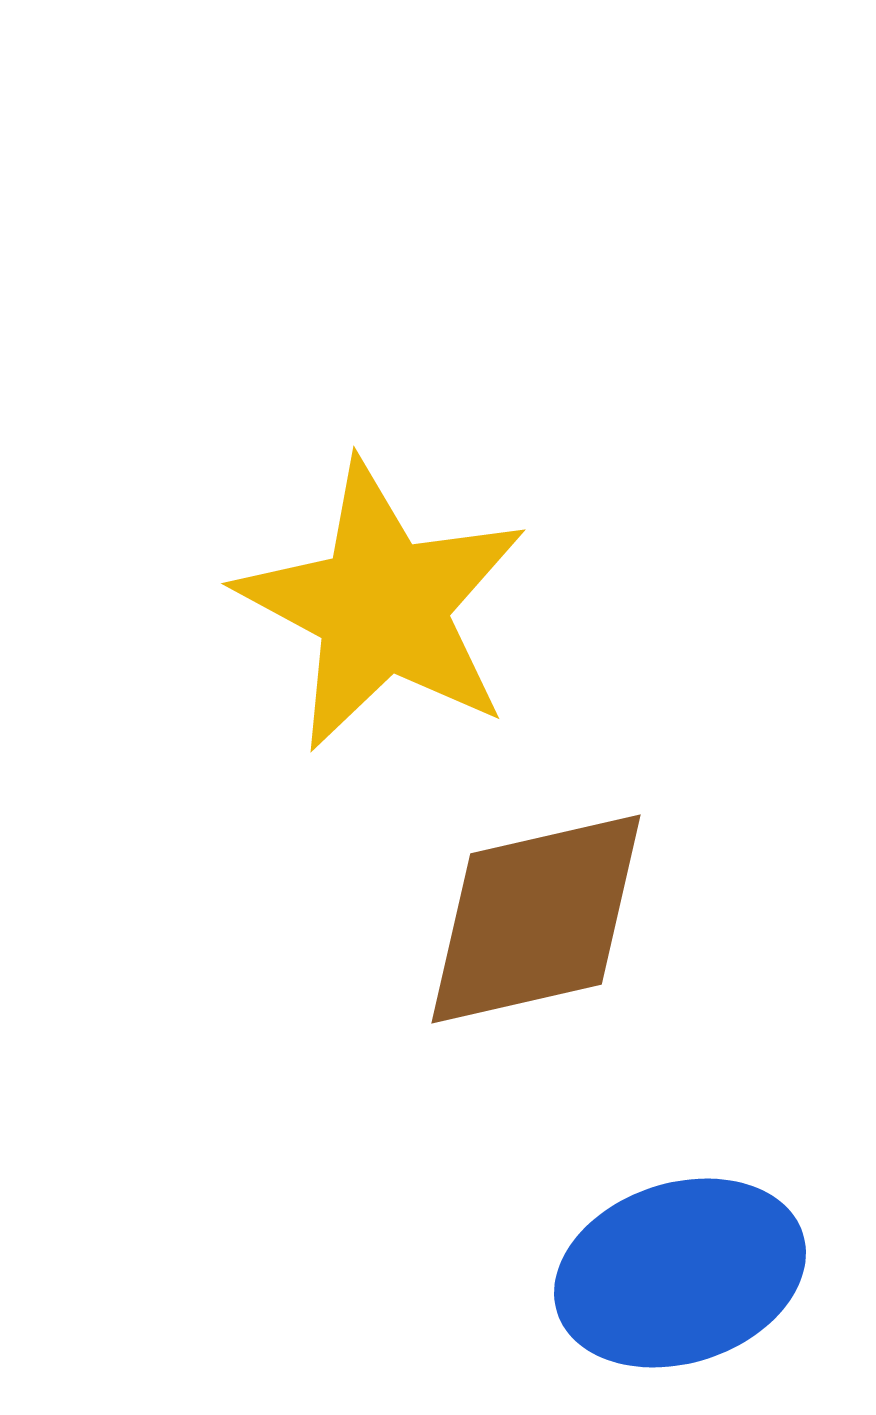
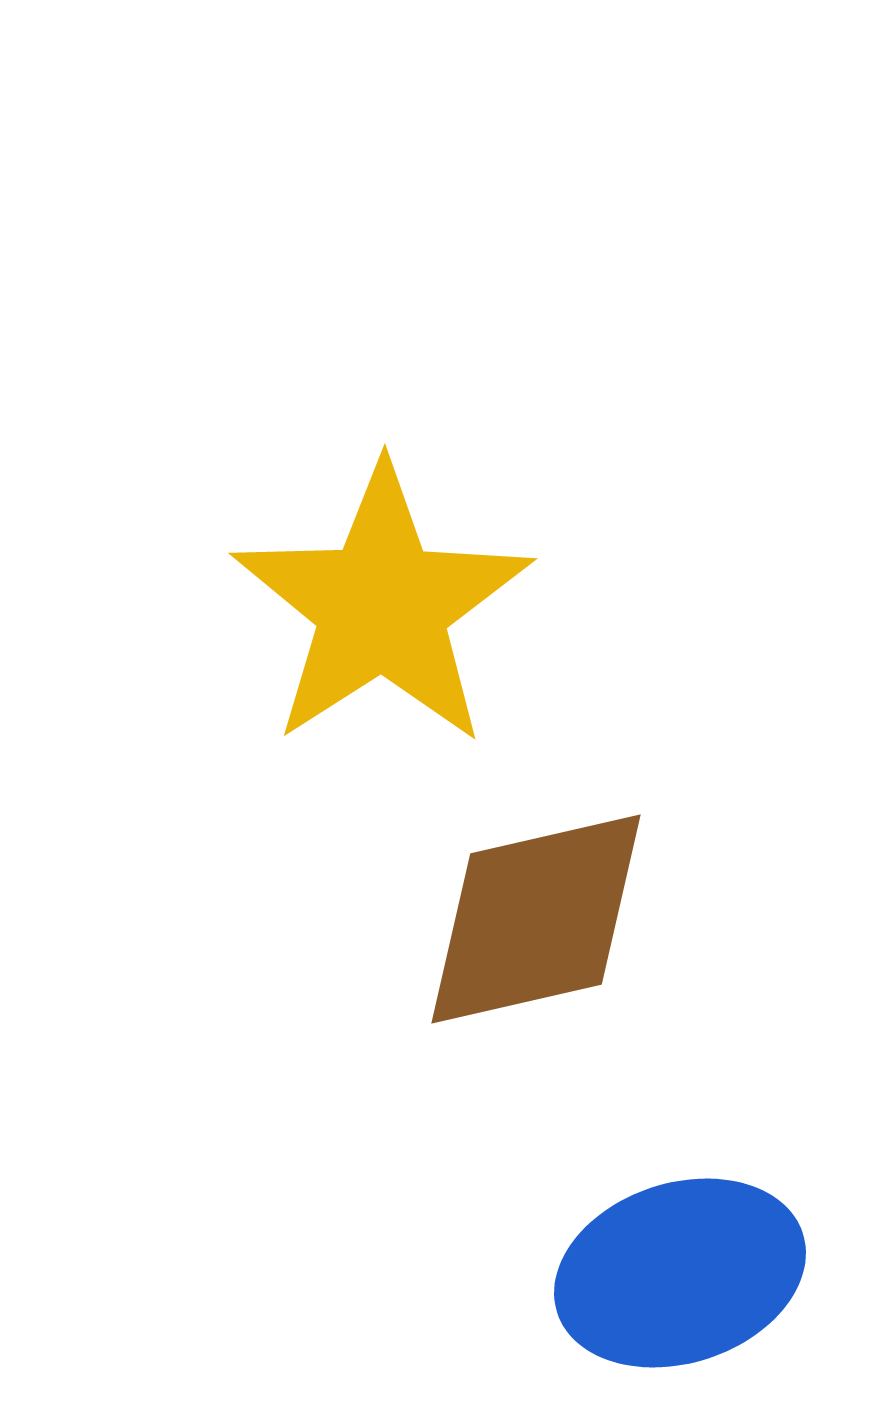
yellow star: rotated 11 degrees clockwise
